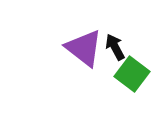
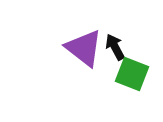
green square: rotated 16 degrees counterclockwise
